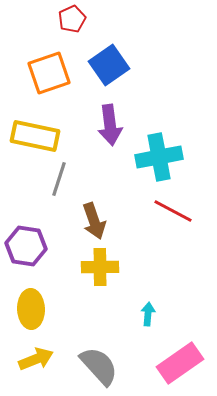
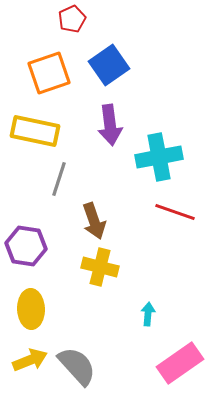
yellow rectangle: moved 5 px up
red line: moved 2 px right, 1 px down; rotated 9 degrees counterclockwise
yellow cross: rotated 15 degrees clockwise
yellow arrow: moved 6 px left, 1 px down
gray semicircle: moved 22 px left
